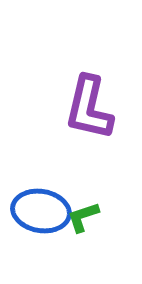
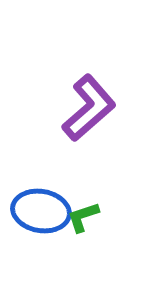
purple L-shape: rotated 144 degrees counterclockwise
